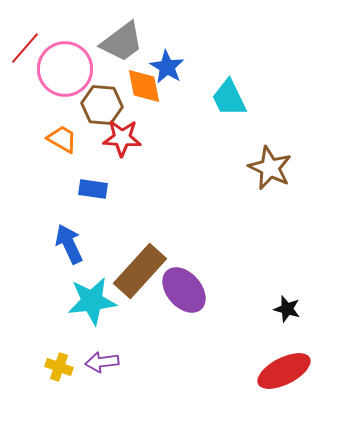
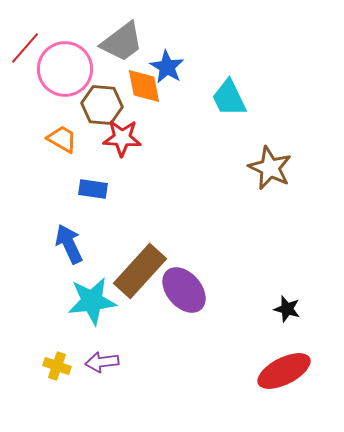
yellow cross: moved 2 px left, 1 px up
